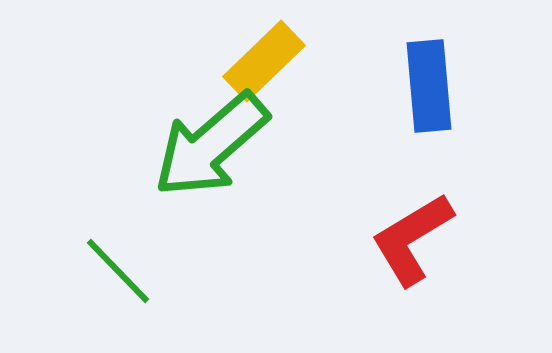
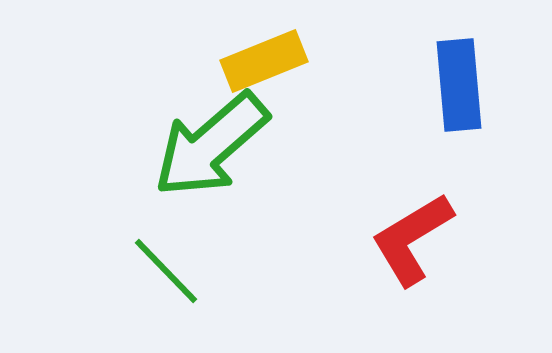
yellow rectangle: rotated 22 degrees clockwise
blue rectangle: moved 30 px right, 1 px up
green line: moved 48 px right
